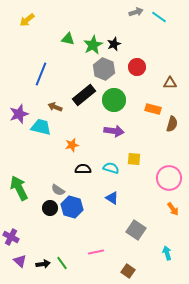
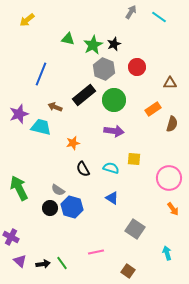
gray arrow: moved 5 px left; rotated 40 degrees counterclockwise
orange rectangle: rotated 49 degrees counterclockwise
orange star: moved 1 px right, 2 px up
black semicircle: rotated 119 degrees counterclockwise
gray square: moved 1 px left, 1 px up
